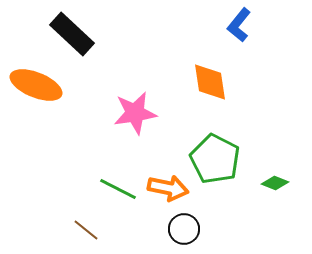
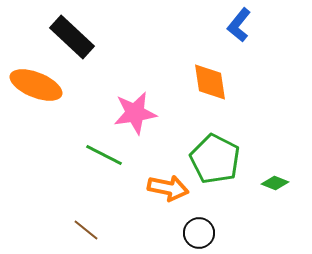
black rectangle: moved 3 px down
green line: moved 14 px left, 34 px up
black circle: moved 15 px right, 4 px down
